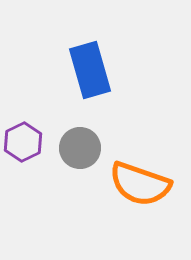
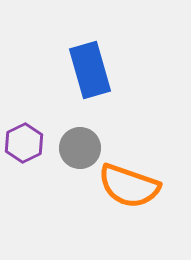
purple hexagon: moved 1 px right, 1 px down
orange semicircle: moved 11 px left, 2 px down
